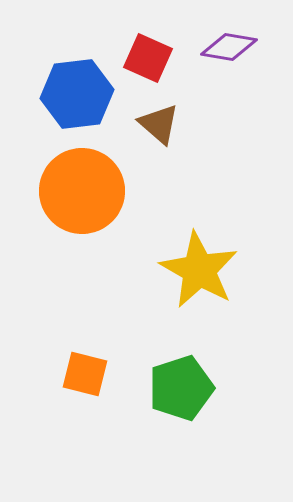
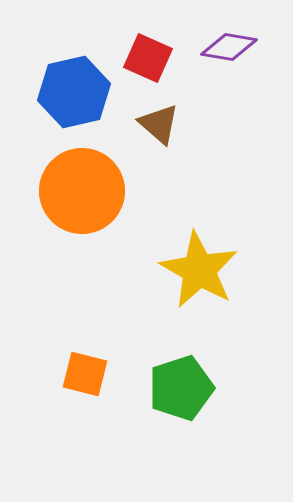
blue hexagon: moved 3 px left, 2 px up; rotated 6 degrees counterclockwise
